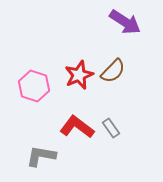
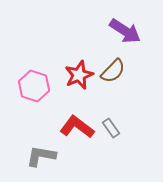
purple arrow: moved 9 px down
